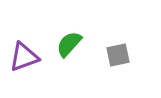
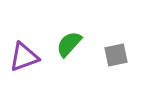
gray square: moved 2 px left
